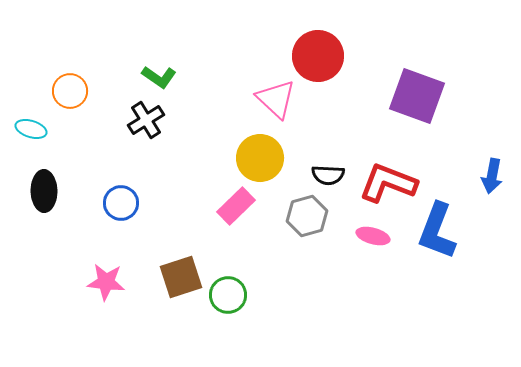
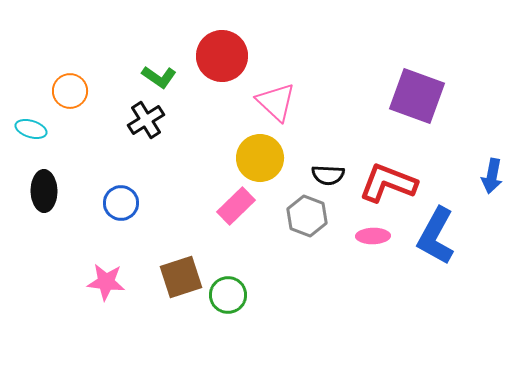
red circle: moved 96 px left
pink triangle: moved 3 px down
gray hexagon: rotated 24 degrees counterclockwise
blue L-shape: moved 1 px left, 5 px down; rotated 8 degrees clockwise
pink ellipse: rotated 16 degrees counterclockwise
